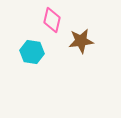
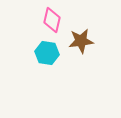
cyan hexagon: moved 15 px right, 1 px down
